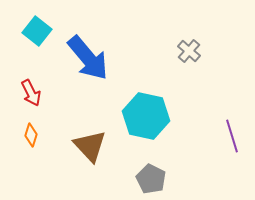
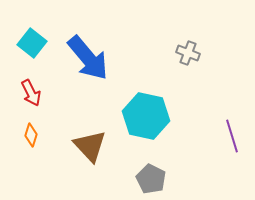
cyan square: moved 5 px left, 12 px down
gray cross: moved 1 px left, 2 px down; rotated 20 degrees counterclockwise
